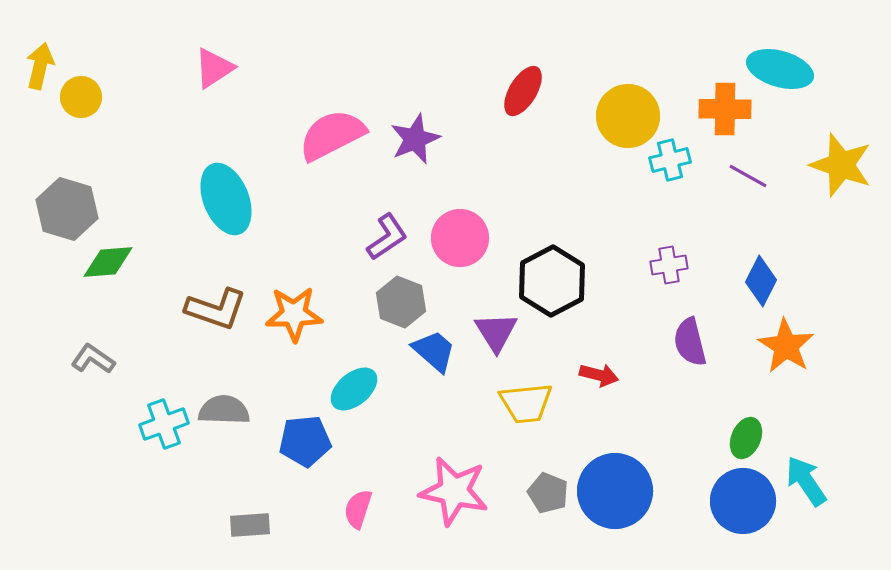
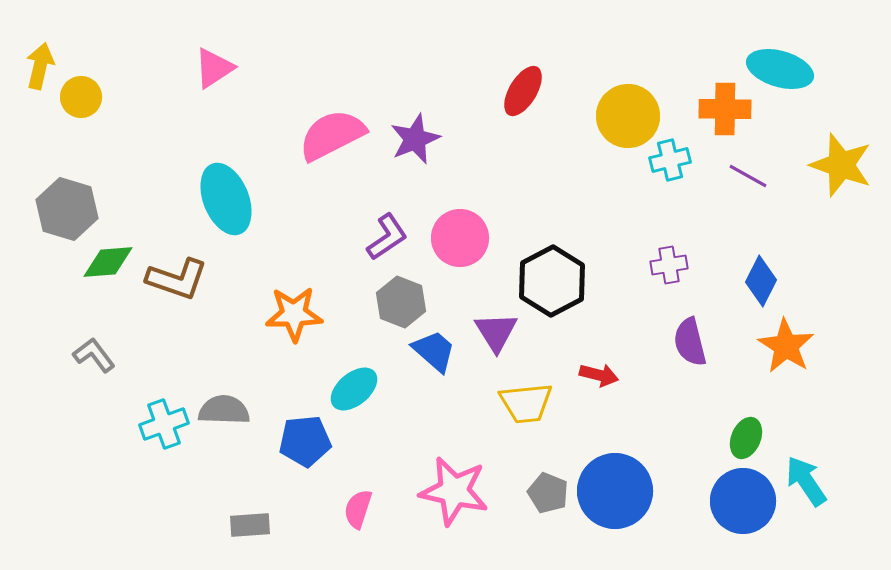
brown L-shape at (216, 309): moved 39 px left, 30 px up
gray L-shape at (93, 359): moved 1 px right, 4 px up; rotated 18 degrees clockwise
